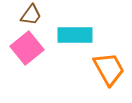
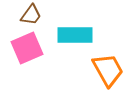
pink square: rotated 16 degrees clockwise
orange trapezoid: moved 1 px left, 1 px down
